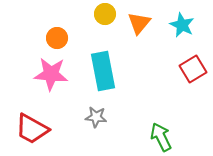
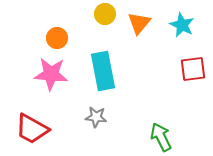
red square: rotated 24 degrees clockwise
